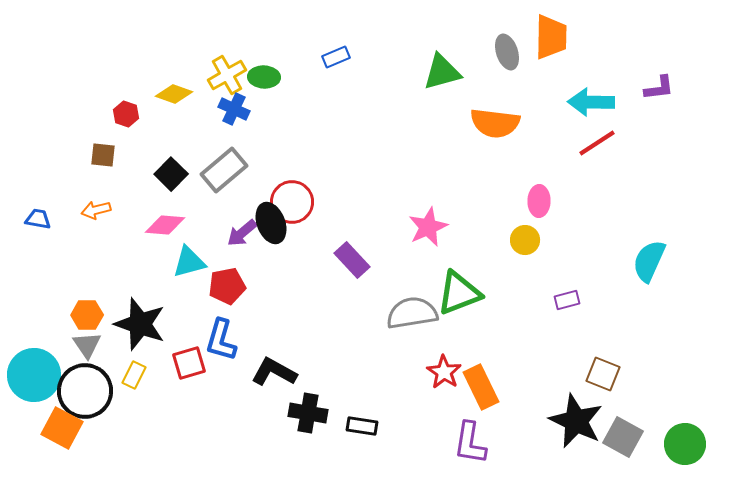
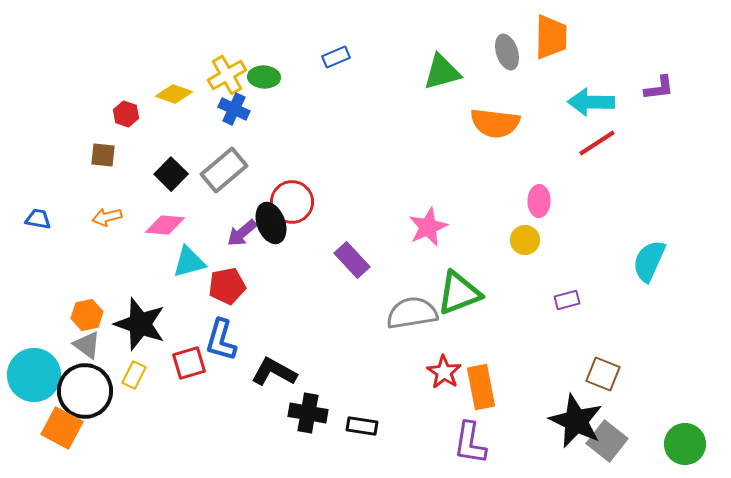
orange arrow at (96, 210): moved 11 px right, 7 px down
orange hexagon at (87, 315): rotated 12 degrees counterclockwise
gray triangle at (87, 345): rotated 20 degrees counterclockwise
orange rectangle at (481, 387): rotated 15 degrees clockwise
gray square at (623, 437): moved 16 px left, 4 px down; rotated 9 degrees clockwise
